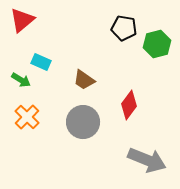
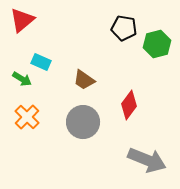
green arrow: moved 1 px right, 1 px up
